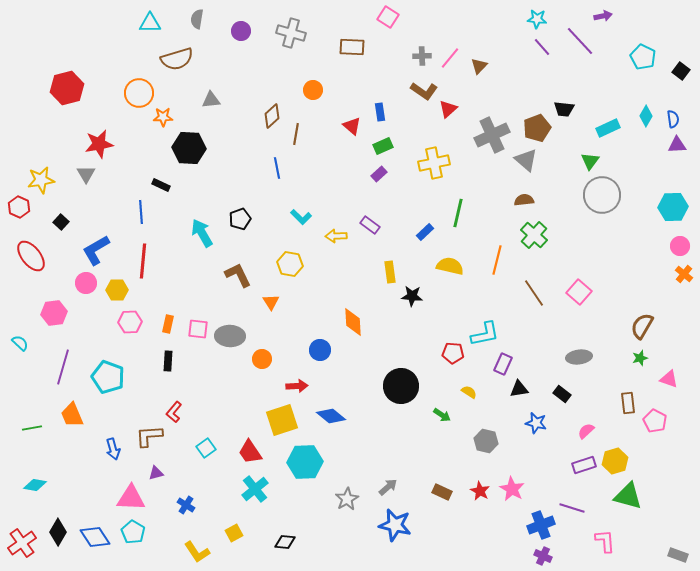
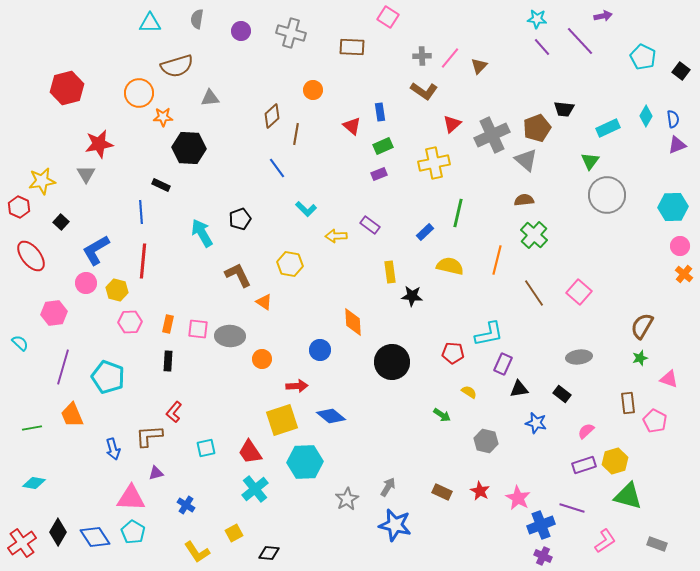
brown semicircle at (177, 59): moved 7 px down
gray triangle at (211, 100): moved 1 px left, 2 px up
red triangle at (448, 109): moved 4 px right, 15 px down
purple triangle at (677, 145): rotated 18 degrees counterclockwise
blue line at (277, 168): rotated 25 degrees counterclockwise
purple rectangle at (379, 174): rotated 21 degrees clockwise
yellow star at (41, 180): moved 1 px right, 1 px down
gray circle at (602, 195): moved 5 px right
cyan L-shape at (301, 217): moved 5 px right, 8 px up
yellow hexagon at (117, 290): rotated 15 degrees clockwise
orange triangle at (271, 302): moved 7 px left; rotated 24 degrees counterclockwise
cyan L-shape at (485, 334): moved 4 px right
black circle at (401, 386): moved 9 px left, 24 px up
cyan square at (206, 448): rotated 24 degrees clockwise
cyan diamond at (35, 485): moved 1 px left, 2 px up
gray arrow at (388, 487): rotated 18 degrees counterclockwise
pink star at (512, 489): moved 6 px right, 9 px down
pink L-shape at (605, 541): rotated 60 degrees clockwise
black diamond at (285, 542): moved 16 px left, 11 px down
gray rectangle at (678, 555): moved 21 px left, 11 px up
